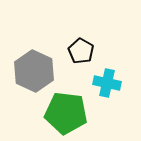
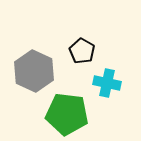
black pentagon: moved 1 px right
green pentagon: moved 1 px right, 1 px down
